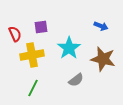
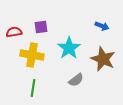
blue arrow: moved 1 px right
red semicircle: moved 1 px left, 2 px up; rotated 77 degrees counterclockwise
yellow cross: rotated 20 degrees clockwise
brown star: rotated 10 degrees clockwise
green line: rotated 18 degrees counterclockwise
